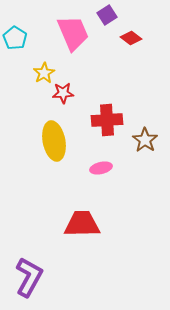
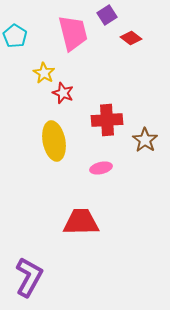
pink trapezoid: rotated 9 degrees clockwise
cyan pentagon: moved 2 px up
yellow star: rotated 10 degrees counterclockwise
red star: rotated 25 degrees clockwise
red trapezoid: moved 1 px left, 2 px up
